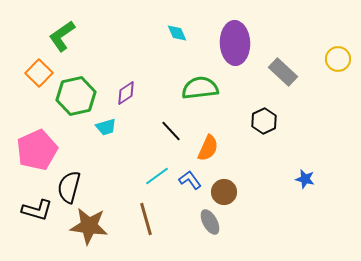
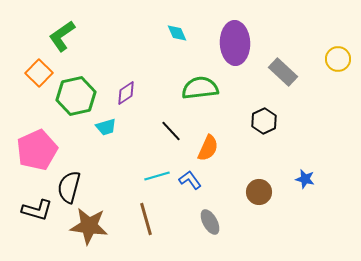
cyan line: rotated 20 degrees clockwise
brown circle: moved 35 px right
